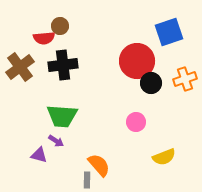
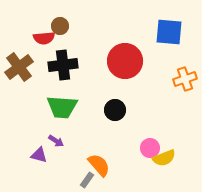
blue square: rotated 24 degrees clockwise
red circle: moved 12 px left
brown cross: moved 1 px left
black circle: moved 36 px left, 27 px down
green trapezoid: moved 9 px up
pink circle: moved 14 px right, 26 px down
yellow semicircle: moved 1 px down
gray rectangle: rotated 35 degrees clockwise
